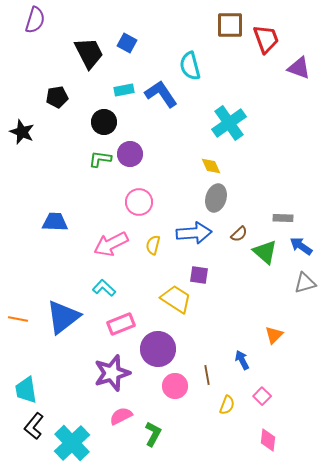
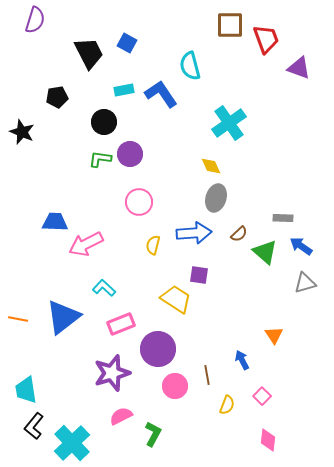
pink arrow at (111, 244): moved 25 px left
orange triangle at (274, 335): rotated 18 degrees counterclockwise
